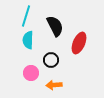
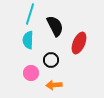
cyan line: moved 4 px right, 2 px up
